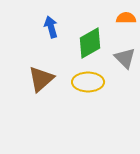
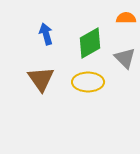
blue arrow: moved 5 px left, 7 px down
brown triangle: rotated 24 degrees counterclockwise
